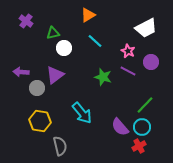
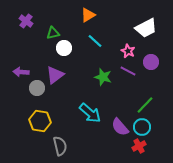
cyan arrow: moved 8 px right; rotated 10 degrees counterclockwise
